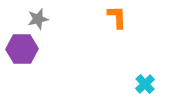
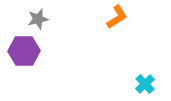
orange L-shape: rotated 60 degrees clockwise
purple hexagon: moved 2 px right, 2 px down
